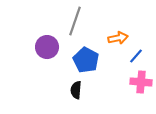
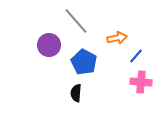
gray line: moved 1 px right; rotated 60 degrees counterclockwise
orange arrow: moved 1 px left
purple circle: moved 2 px right, 2 px up
blue pentagon: moved 2 px left, 2 px down
black semicircle: moved 3 px down
